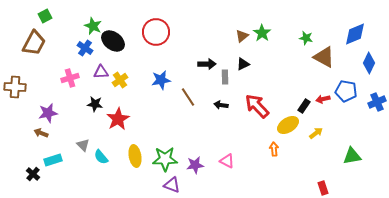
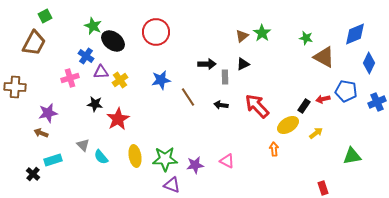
blue cross at (85, 48): moved 1 px right, 8 px down
